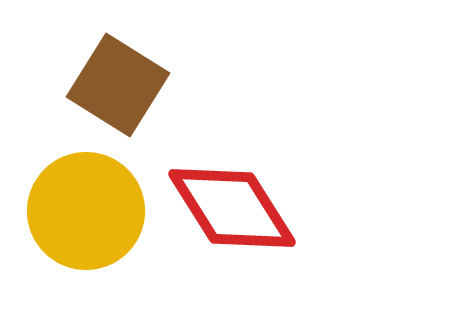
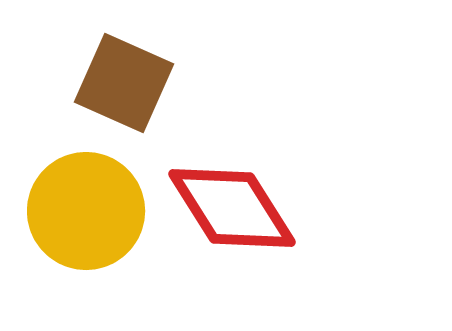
brown square: moved 6 px right, 2 px up; rotated 8 degrees counterclockwise
